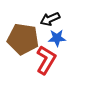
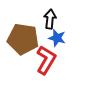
black arrow: rotated 120 degrees clockwise
blue star: rotated 18 degrees clockwise
